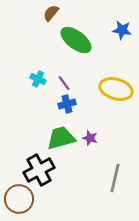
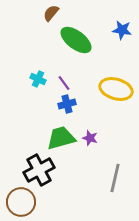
brown circle: moved 2 px right, 3 px down
